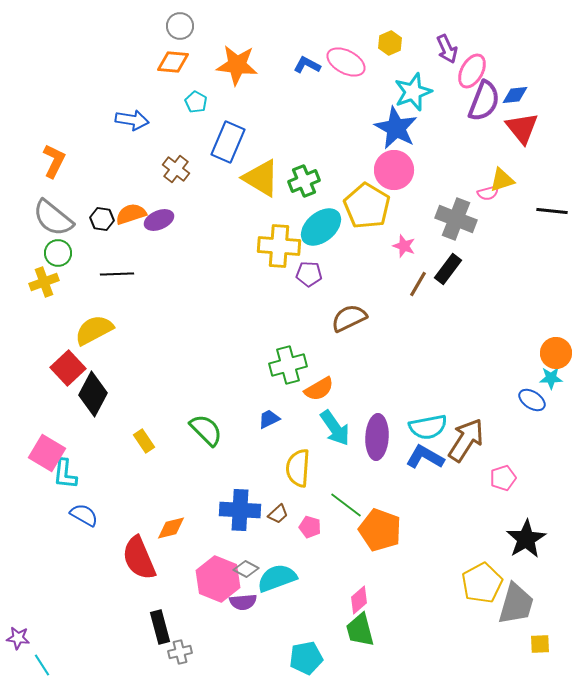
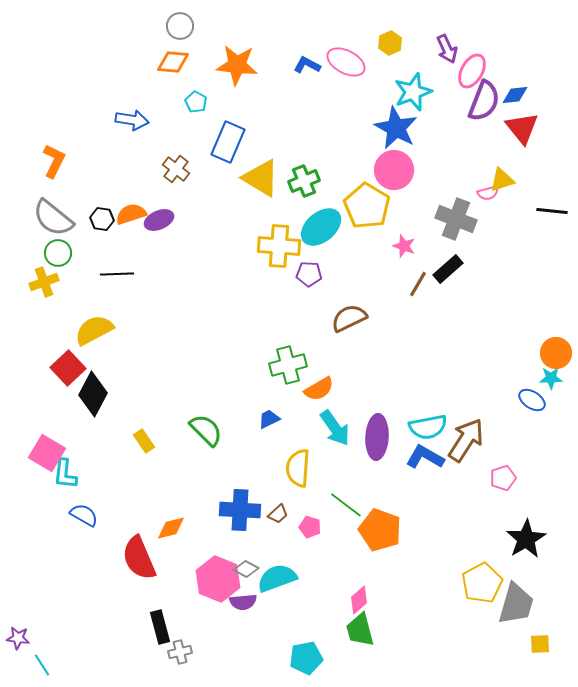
black rectangle at (448, 269): rotated 12 degrees clockwise
